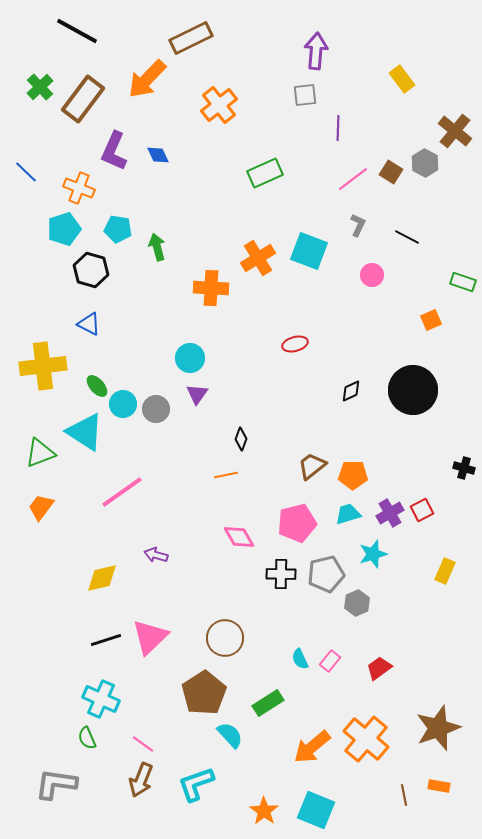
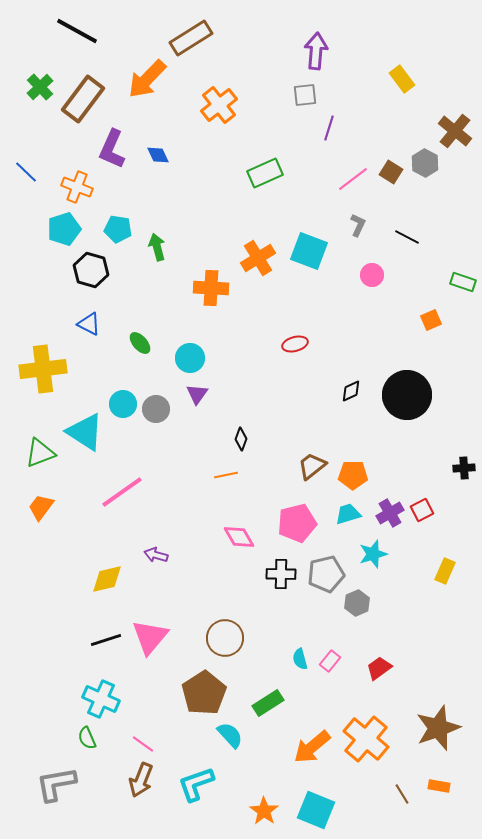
brown rectangle at (191, 38): rotated 6 degrees counterclockwise
purple line at (338, 128): moved 9 px left; rotated 15 degrees clockwise
purple L-shape at (114, 151): moved 2 px left, 2 px up
orange cross at (79, 188): moved 2 px left, 1 px up
yellow cross at (43, 366): moved 3 px down
green ellipse at (97, 386): moved 43 px right, 43 px up
black circle at (413, 390): moved 6 px left, 5 px down
black cross at (464, 468): rotated 20 degrees counterclockwise
yellow diamond at (102, 578): moved 5 px right, 1 px down
pink triangle at (150, 637): rotated 6 degrees counterclockwise
cyan semicircle at (300, 659): rotated 10 degrees clockwise
gray L-shape at (56, 784): rotated 18 degrees counterclockwise
brown line at (404, 795): moved 2 px left, 1 px up; rotated 20 degrees counterclockwise
